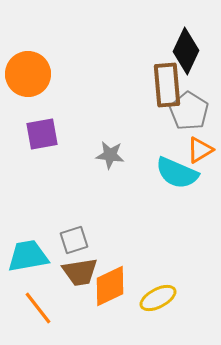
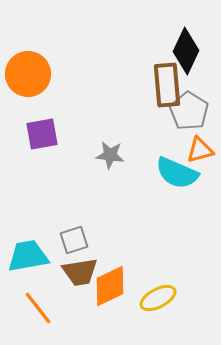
orange triangle: rotated 16 degrees clockwise
